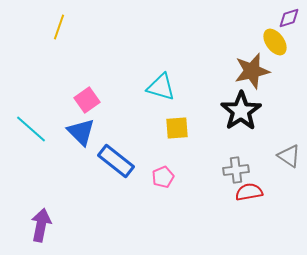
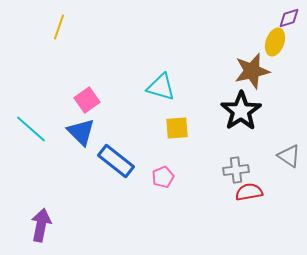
yellow ellipse: rotated 56 degrees clockwise
